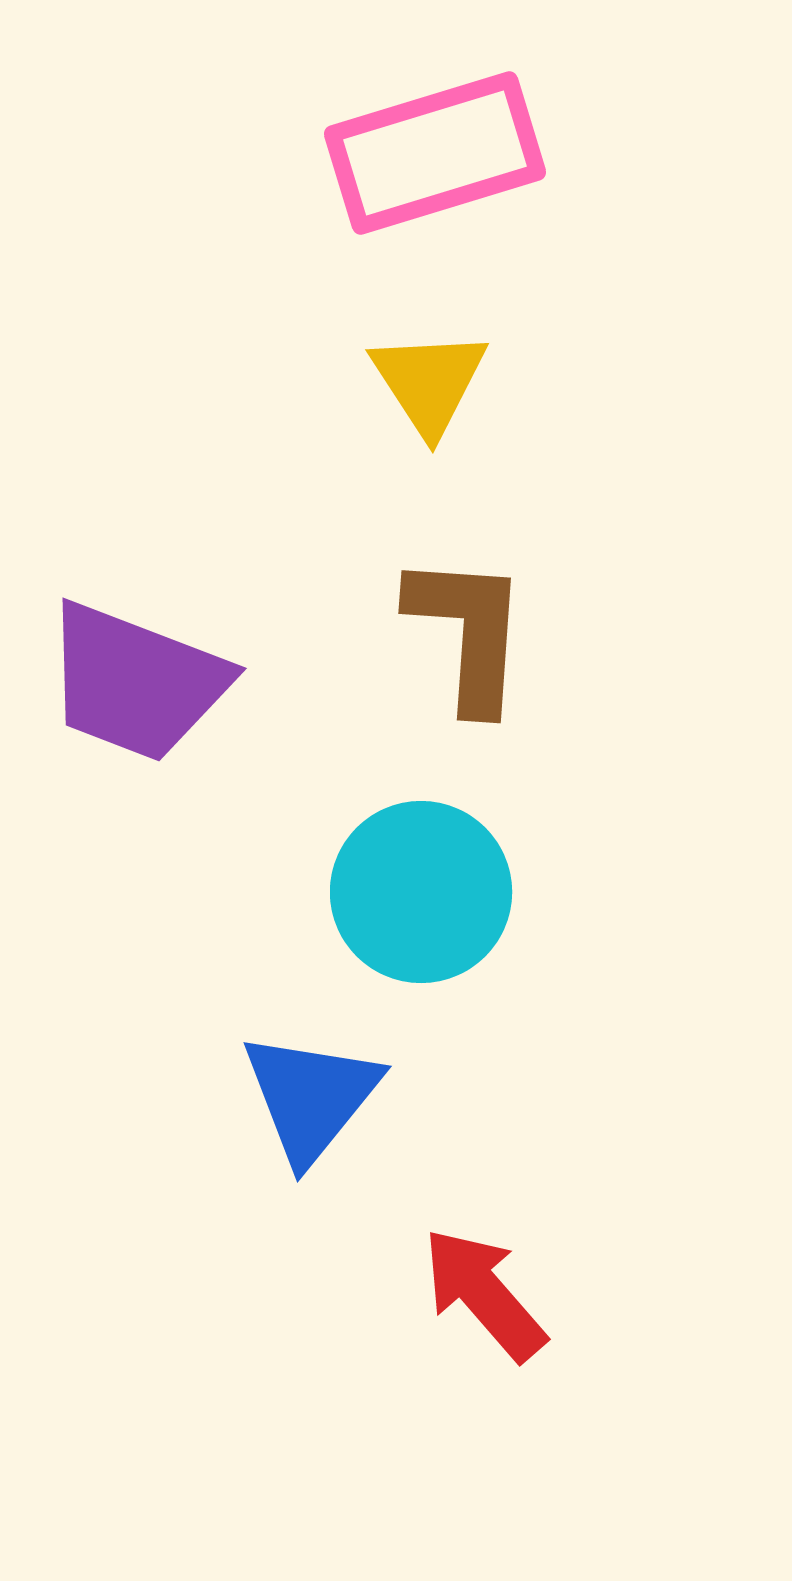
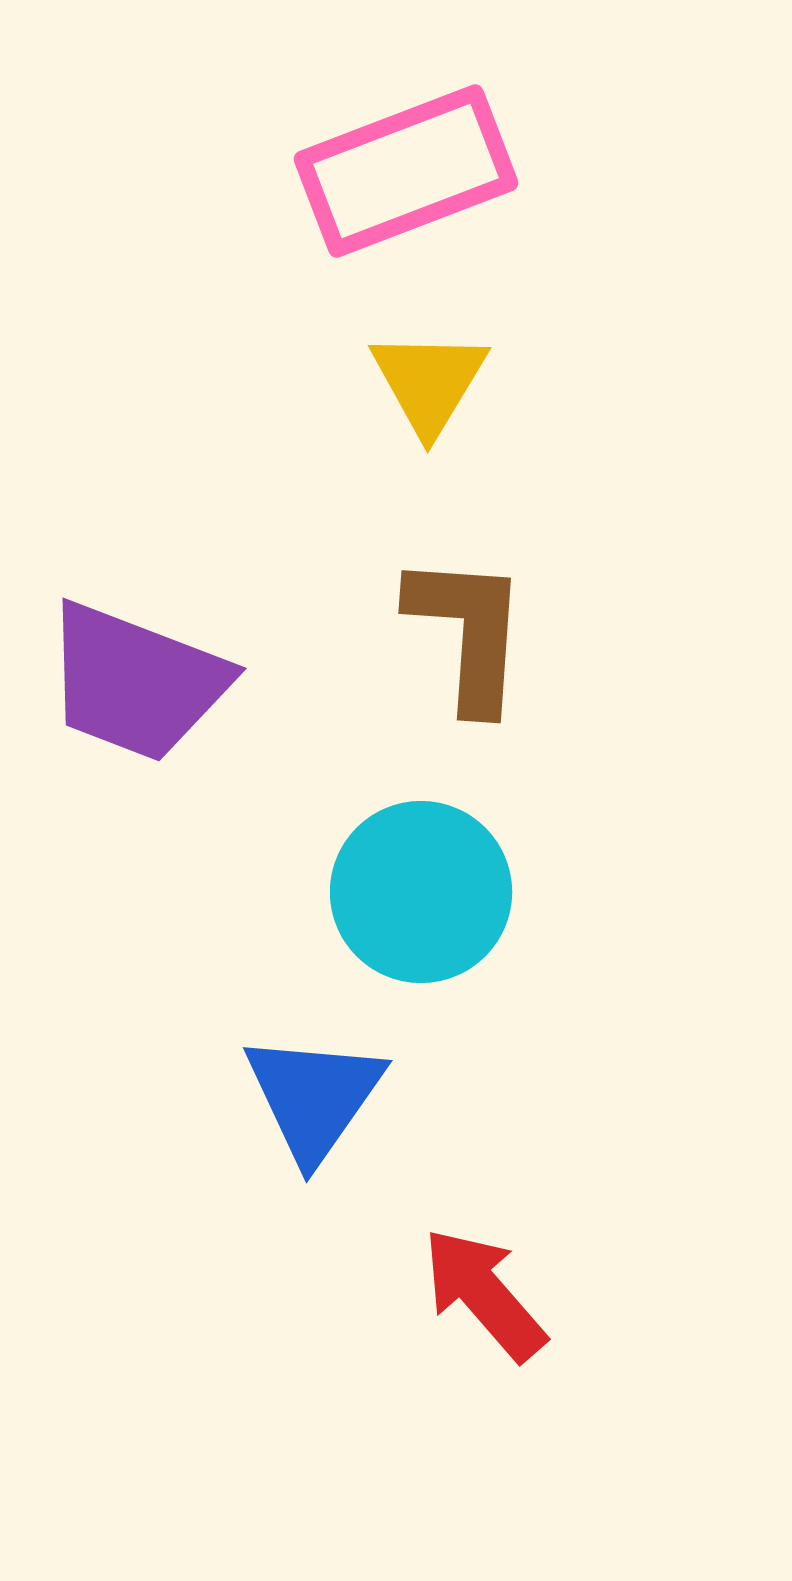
pink rectangle: moved 29 px left, 18 px down; rotated 4 degrees counterclockwise
yellow triangle: rotated 4 degrees clockwise
blue triangle: moved 3 px right; rotated 4 degrees counterclockwise
